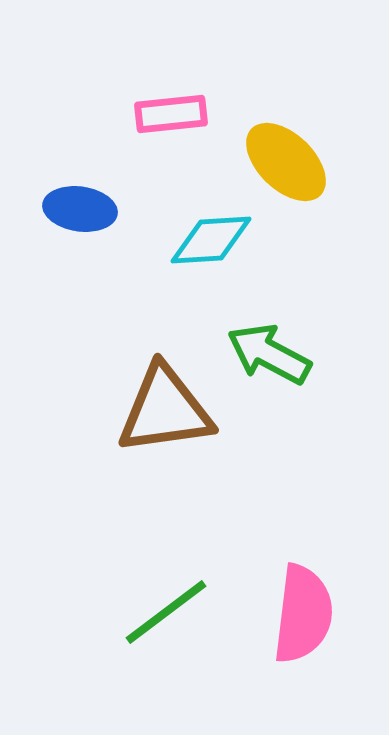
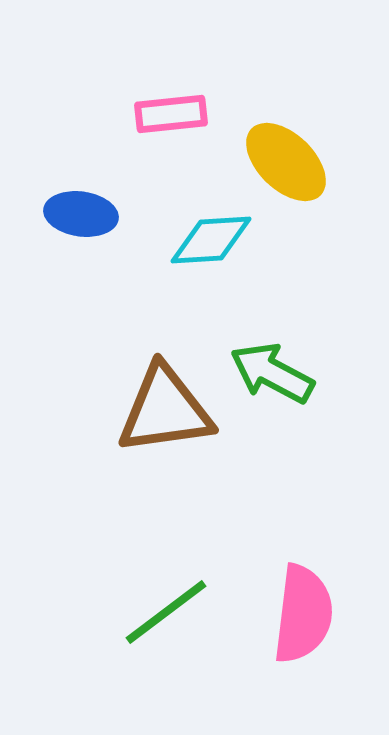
blue ellipse: moved 1 px right, 5 px down
green arrow: moved 3 px right, 19 px down
